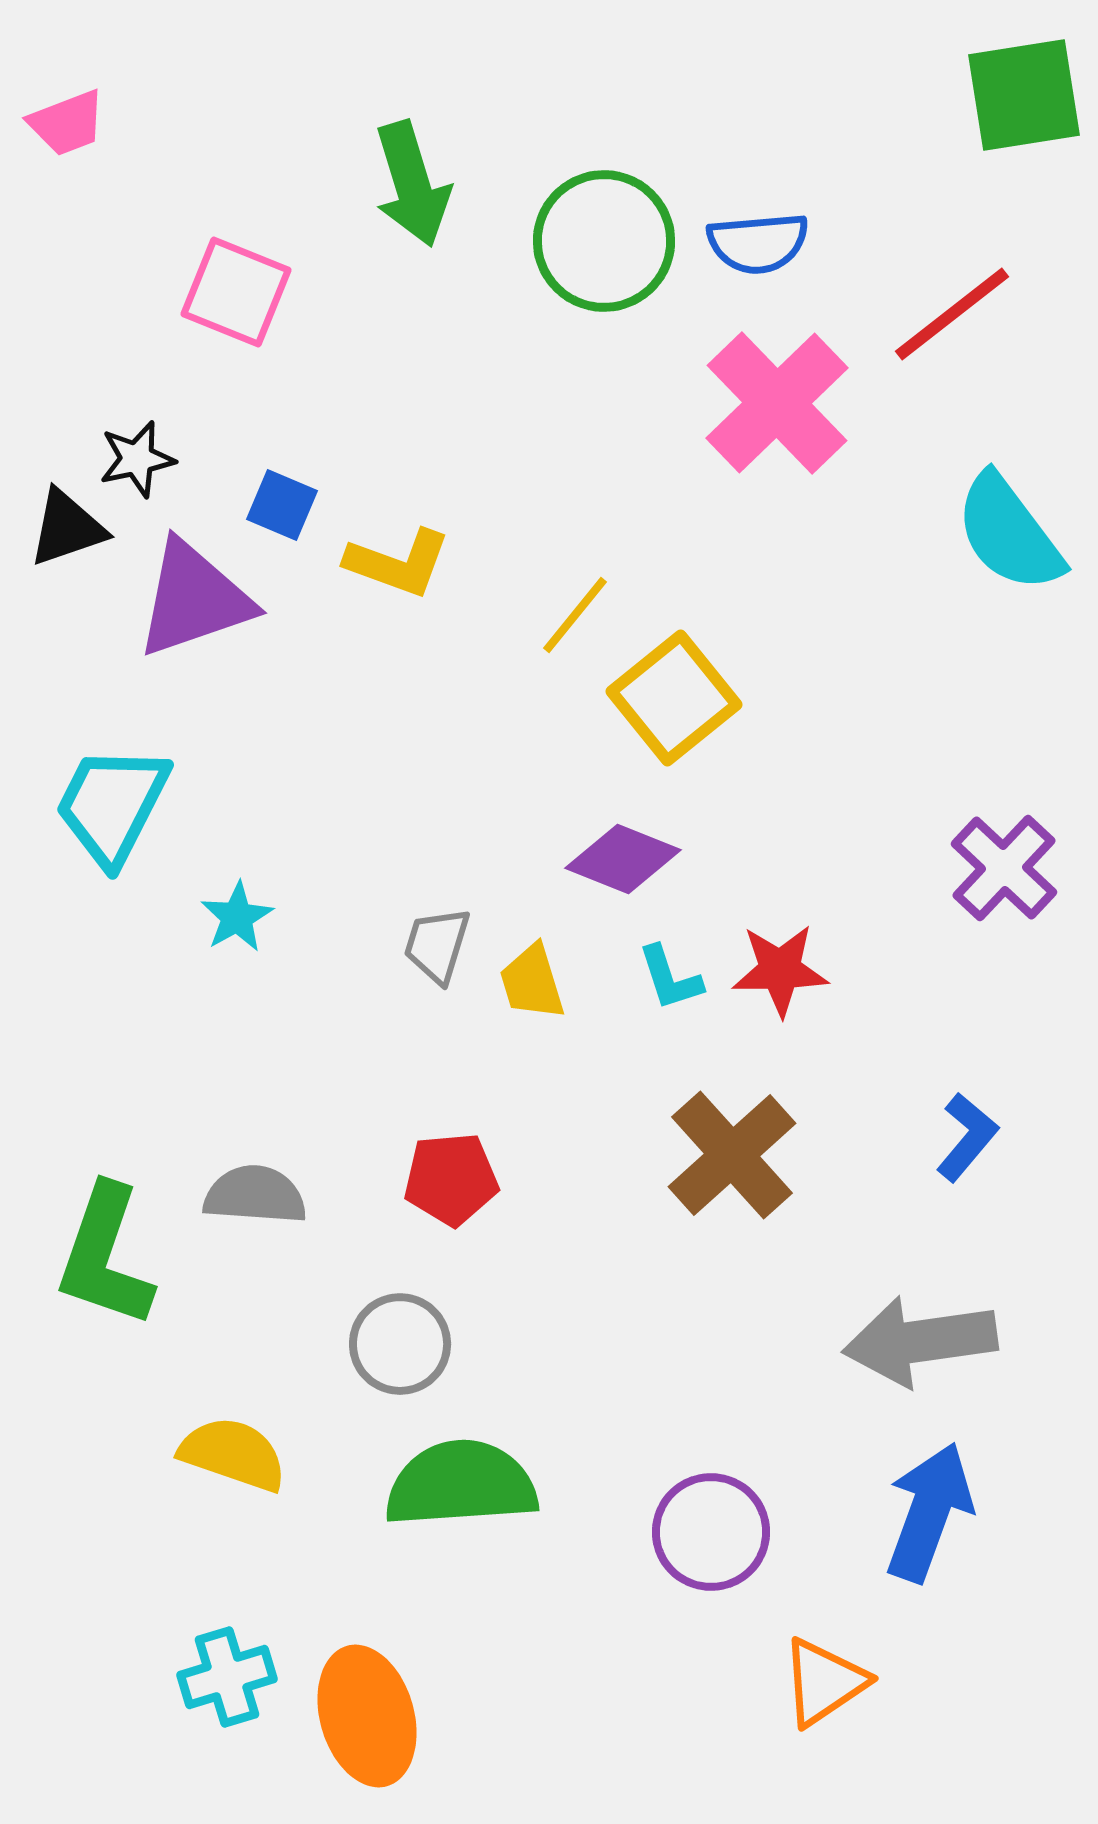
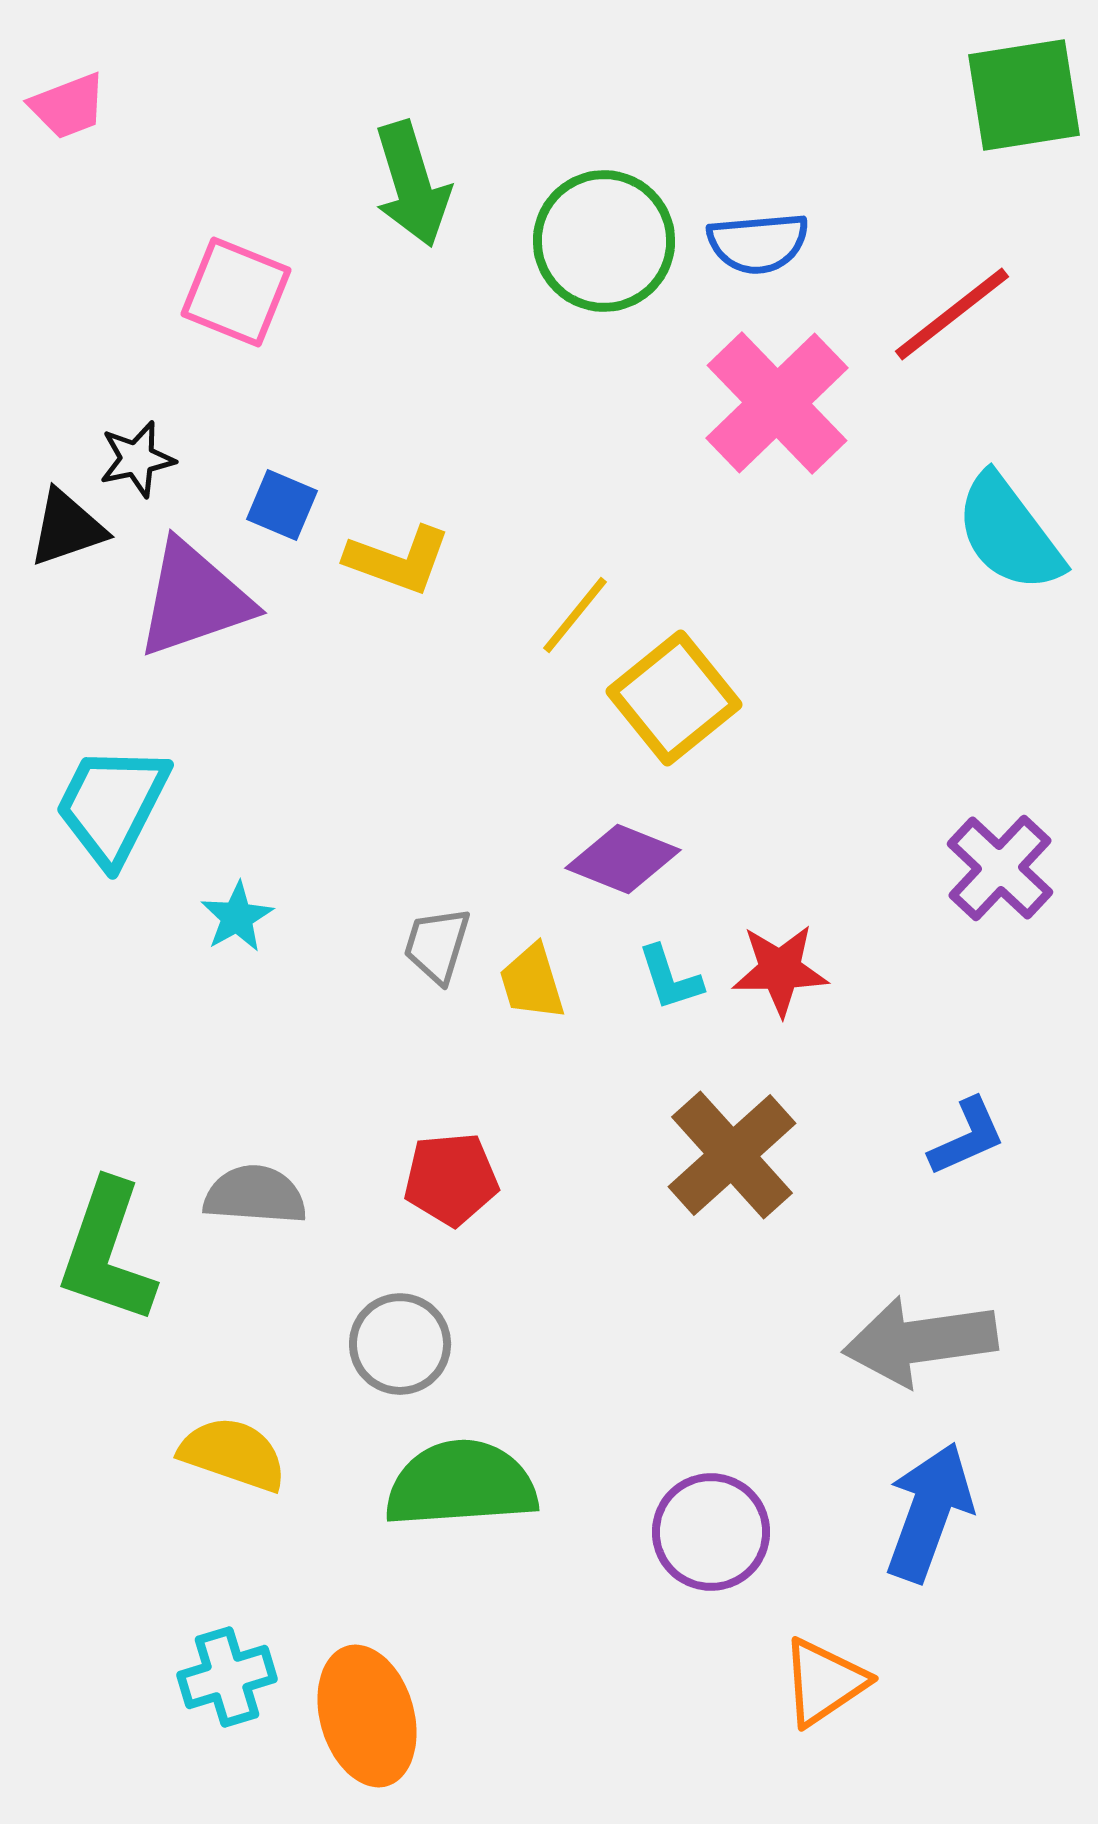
pink trapezoid: moved 1 px right, 17 px up
yellow L-shape: moved 3 px up
purple cross: moved 4 px left
blue L-shape: rotated 26 degrees clockwise
green L-shape: moved 2 px right, 4 px up
